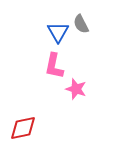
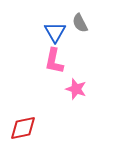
gray semicircle: moved 1 px left, 1 px up
blue triangle: moved 3 px left
pink L-shape: moved 5 px up
